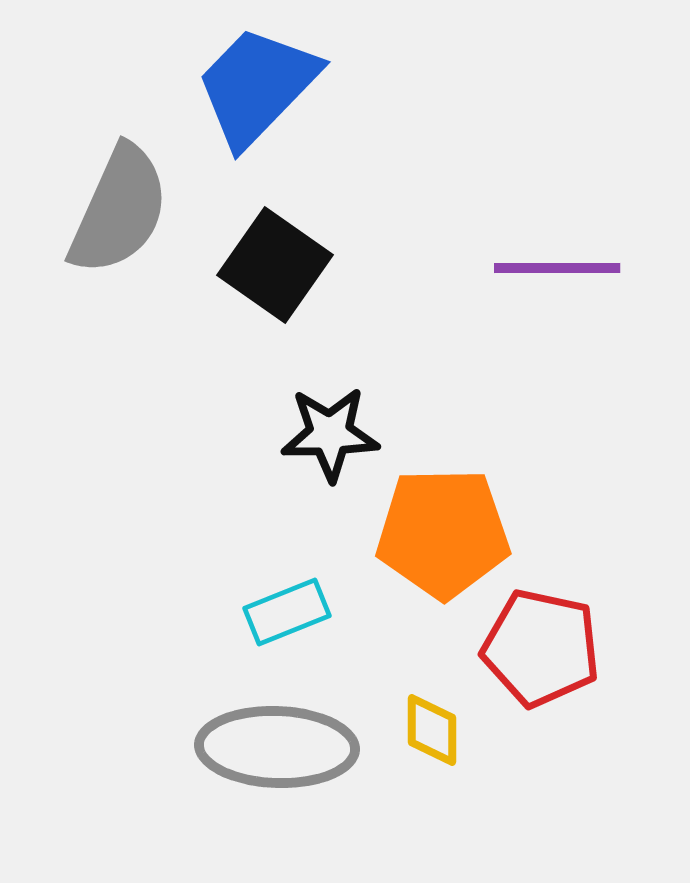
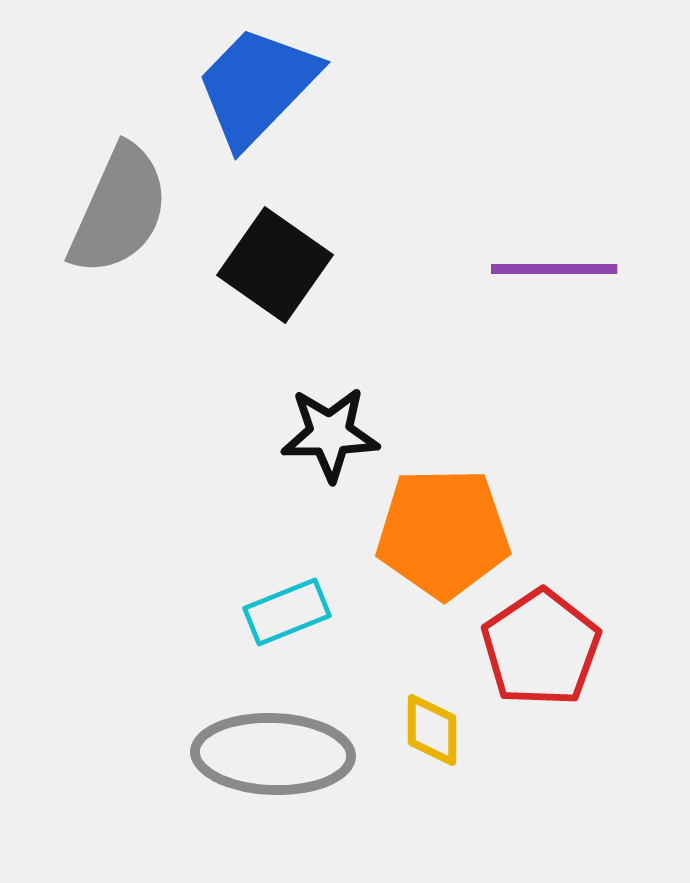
purple line: moved 3 px left, 1 px down
red pentagon: rotated 26 degrees clockwise
gray ellipse: moved 4 px left, 7 px down
